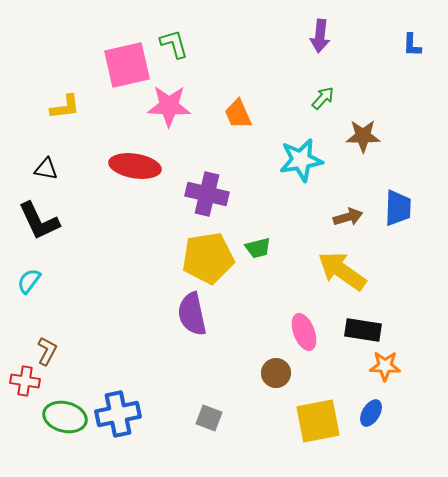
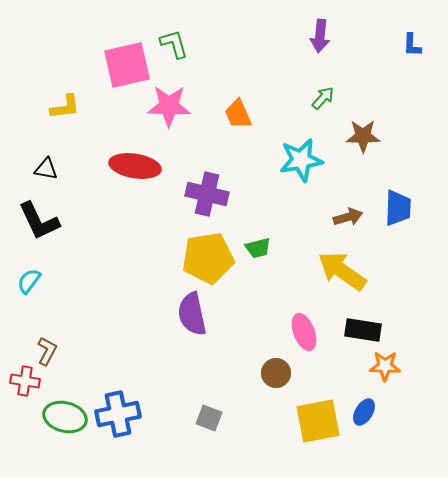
blue ellipse: moved 7 px left, 1 px up
